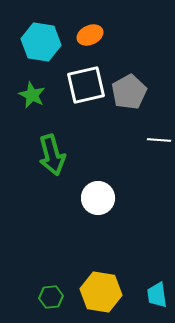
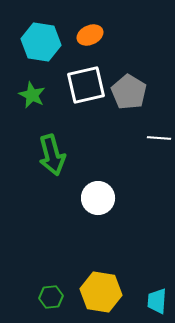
gray pentagon: rotated 12 degrees counterclockwise
white line: moved 2 px up
cyan trapezoid: moved 6 px down; rotated 12 degrees clockwise
